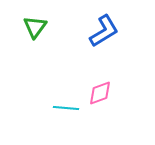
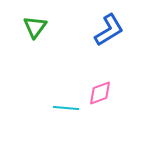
blue L-shape: moved 5 px right, 1 px up
